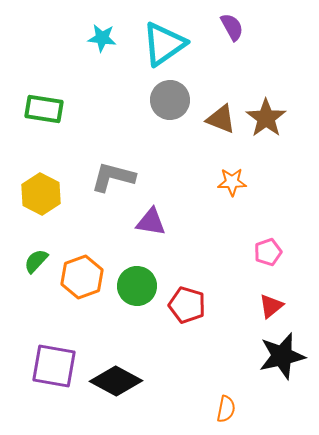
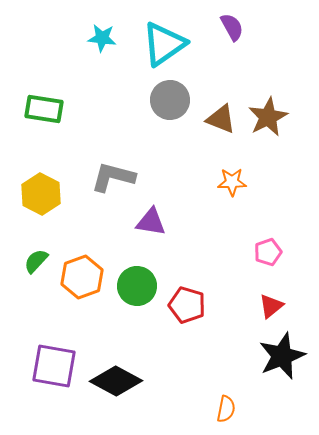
brown star: moved 2 px right, 1 px up; rotated 9 degrees clockwise
black star: rotated 9 degrees counterclockwise
